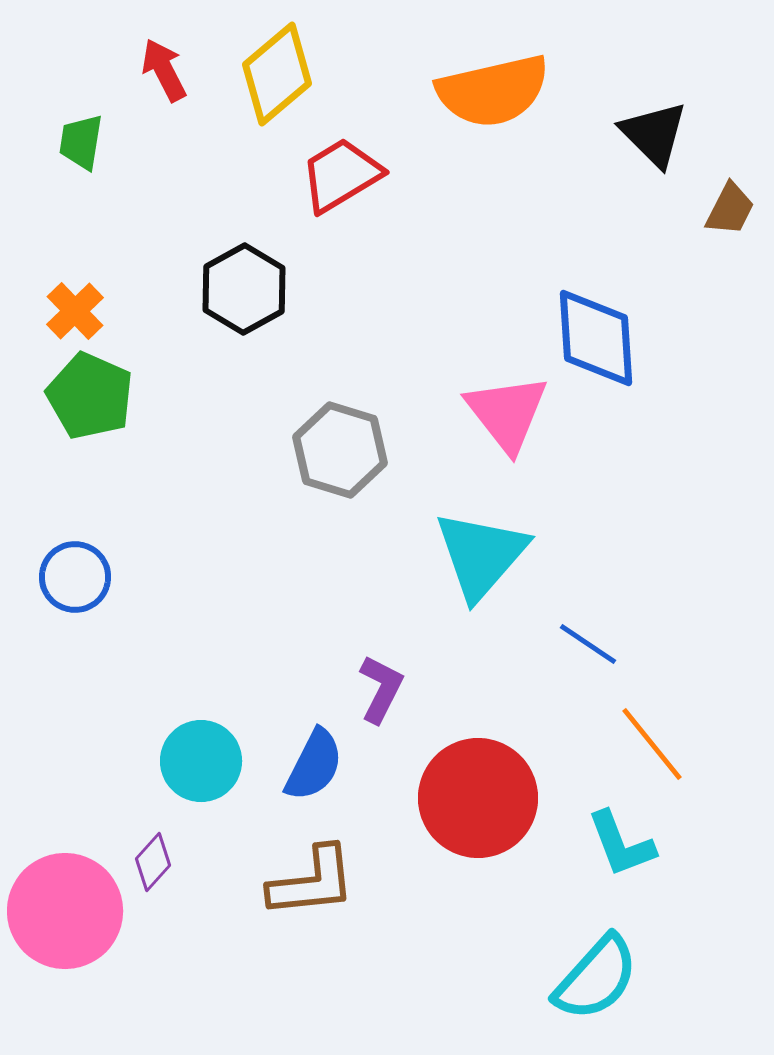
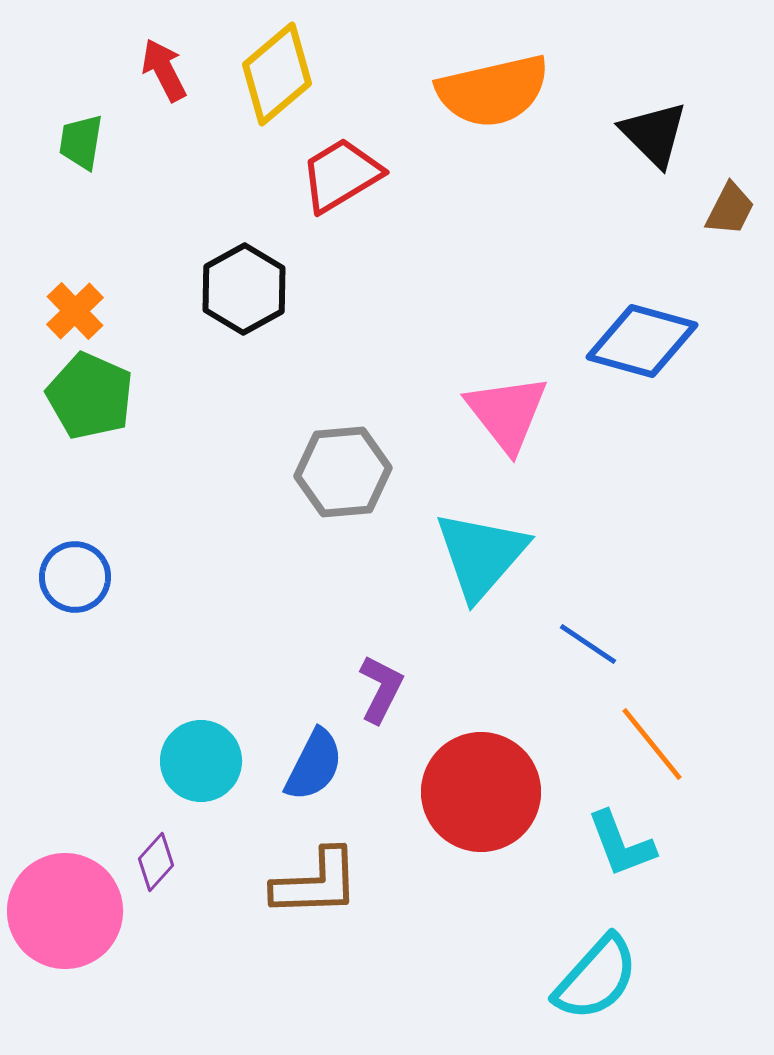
blue diamond: moved 46 px right, 3 px down; rotated 71 degrees counterclockwise
gray hexagon: moved 3 px right, 22 px down; rotated 22 degrees counterclockwise
red circle: moved 3 px right, 6 px up
purple diamond: moved 3 px right
brown L-shape: moved 4 px right, 1 px down; rotated 4 degrees clockwise
